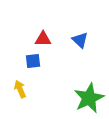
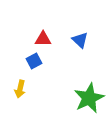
blue square: moved 1 px right; rotated 21 degrees counterclockwise
yellow arrow: rotated 144 degrees counterclockwise
